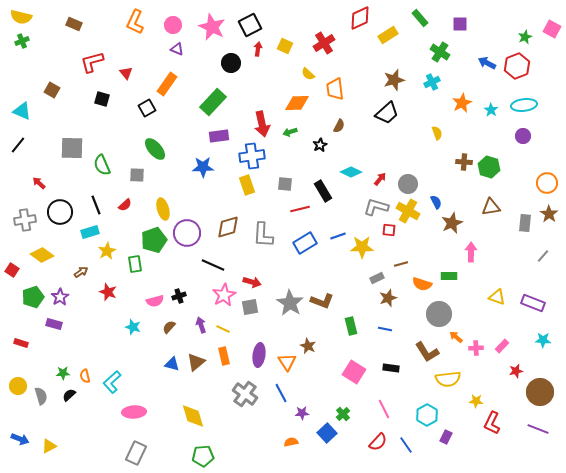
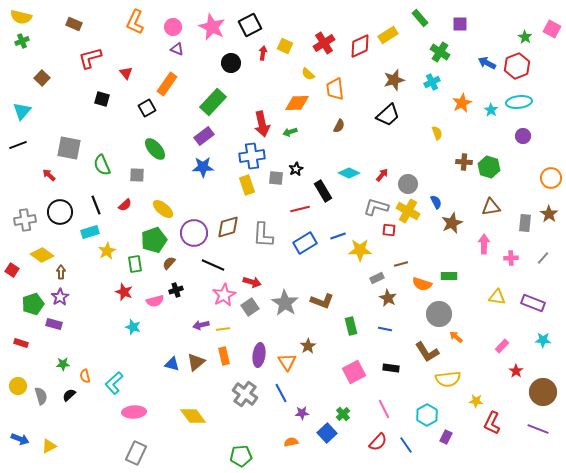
red diamond at (360, 18): moved 28 px down
pink circle at (173, 25): moved 2 px down
green star at (525, 37): rotated 16 degrees counterclockwise
red arrow at (258, 49): moved 5 px right, 4 px down
red L-shape at (92, 62): moved 2 px left, 4 px up
brown square at (52, 90): moved 10 px left, 12 px up; rotated 14 degrees clockwise
cyan ellipse at (524, 105): moved 5 px left, 3 px up
cyan triangle at (22, 111): rotated 48 degrees clockwise
black trapezoid at (387, 113): moved 1 px right, 2 px down
purple rectangle at (219, 136): moved 15 px left; rotated 30 degrees counterclockwise
black line at (18, 145): rotated 30 degrees clockwise
black star at (320, 145): moved 24 px left, 24 px down
gray square at (72, 148): moved 3 px left; rotated 10 degrees clockwise
cyan diamond at (351, 172): moved 2 px left, 1 px down
red arrow at (380, 179): moved 2 px right, 4 px up
red arrow at (39, 183): moved 10 px right, 8 px up
orange circle at (547, 183): moved 4 px right, 5 px up
gray square at (285, 184): moved 9 px left, 6 px up
yellow ellipse at (163, 209): rotated 35 degrees counterclockwise
purple circle at (187, 233): moved 7 px right
yellow star at (362, 247): moved 2 px left, 3 px down
pink arrow at (471, 252): moved 13 px right, 8 px up
gray line at (543, 256): moved 2 px down
brown arrow at (81, 272): moved 20 px left; rotated 56 degrees counterclockwise
red star at (108, 292): moved 16 px right
black cross at (179, 296): moved 3 px left, 6 px up
green pentagon at (33, 297): moved 7 px down
yellow triangle at (497, 297): rotated 12 degrees counterclockwise
brown star at (388, 298): rotated 24 degrees counterclockwise
gray star at (290, 303): moved 5 px left
gray square at (250, 307): rotated 24 degrees counterclockwise
purple arrow at (201, 325): rotated 84 degrees counterclockwise
brown semicircle at (169, 327): moved 64 px up
yellow line at (223, 329): rotated 32 degrees counterclockwise
brown star at (308, 346): rotated 14 degrees clockwise
pink cross at (476, 348): moved 35 px right, 90 px up
red star at (516, 371): rotated 24 degrees counterclockwise
pink square at (354, 372): rotated 30 degrees clockwise
green star at (63, 373): moved 9 px up
cyan L-shape at (112, 382): moved 2 px right, 1 px down
brown circle at (540, 392): moved 3 px right
yellow diamond at (193, 416): rotated 20 degrees counterclockwise
green pentagon at (203, 456): moved 38 px right
